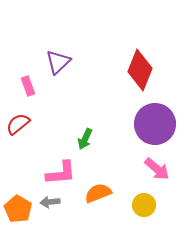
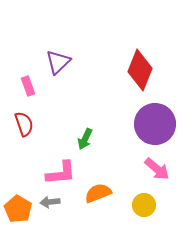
red semicircle: moved 6 px right; rotated 110 degrees clockwise
